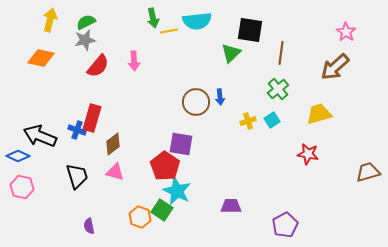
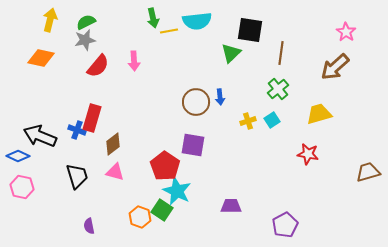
purple square: moved 12 px right, 1 px down
